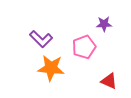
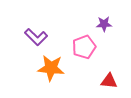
purple L-shape: moved 5 px left, 2 px up
red triangle: rotated 18 degrees counterclockwise
